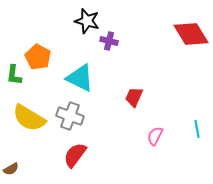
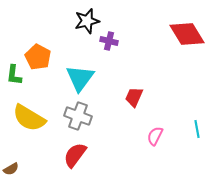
black star: rotated 30 degrees counterclockwise
red diamond: moved 4 px left
cyan triangle: rotated 40 degrees clockwise
gray cross: moved 8 px right
